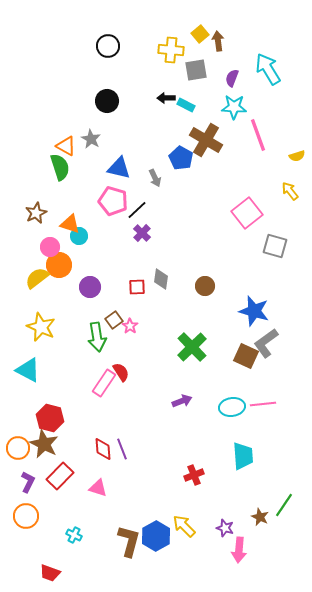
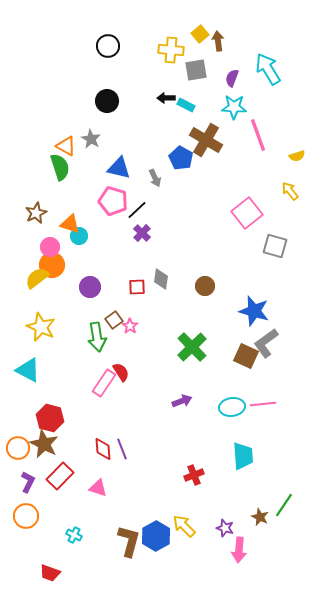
orange circle at (59, 265): moved 7 px left
